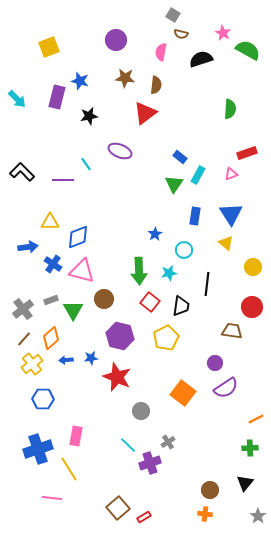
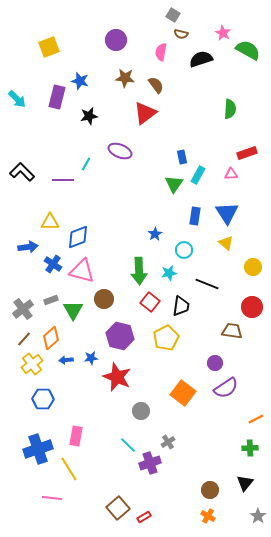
brown semicircle at (156, 85): rotated 42 degrees counterclockwise
blue rectangle at (180, 157): moved 2 px right; rotated 40 degrees clockwise
cyan line at (86, 164): rotated 64 degrees clockwise
pink triangle at (231, 174): rotated 16 degrees clockwise
blue triangle at (231, 214): moved 4 px left, 1 px up
black line at (207, 284): rotated 75 degrees counterclockwise
orange cross at (205, 514): moved 3 px right, 2 px down; rotated 24 degrees clockwise
